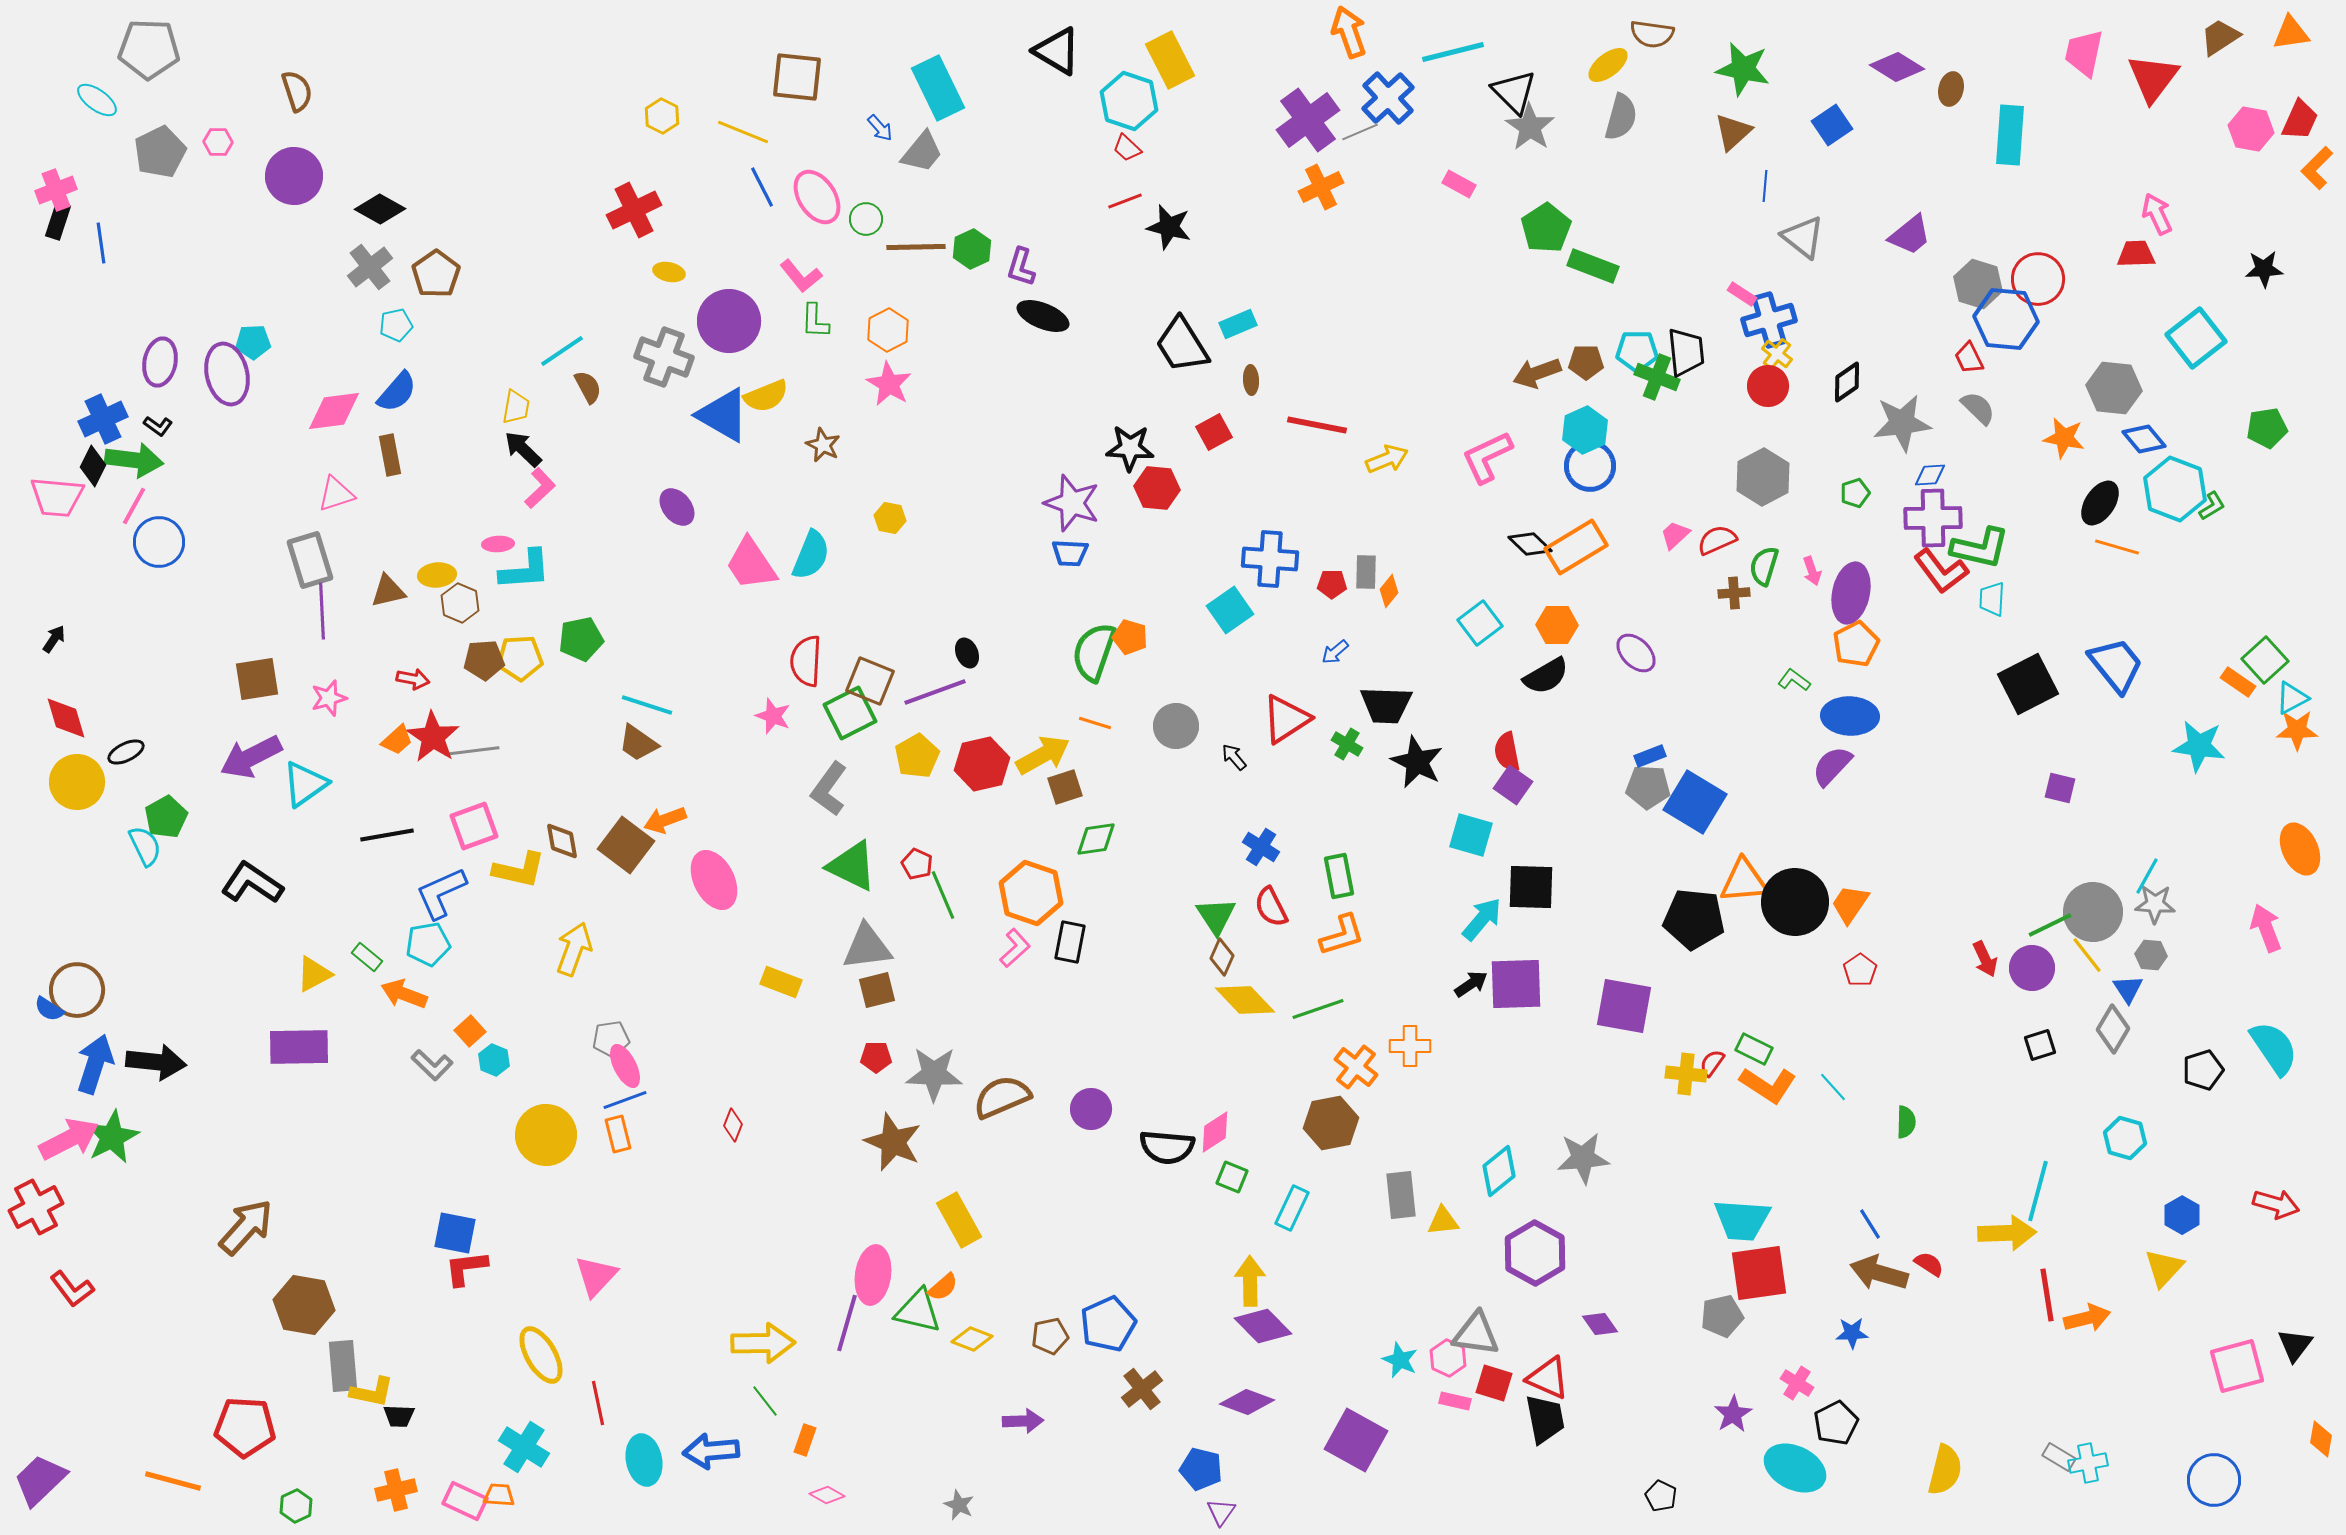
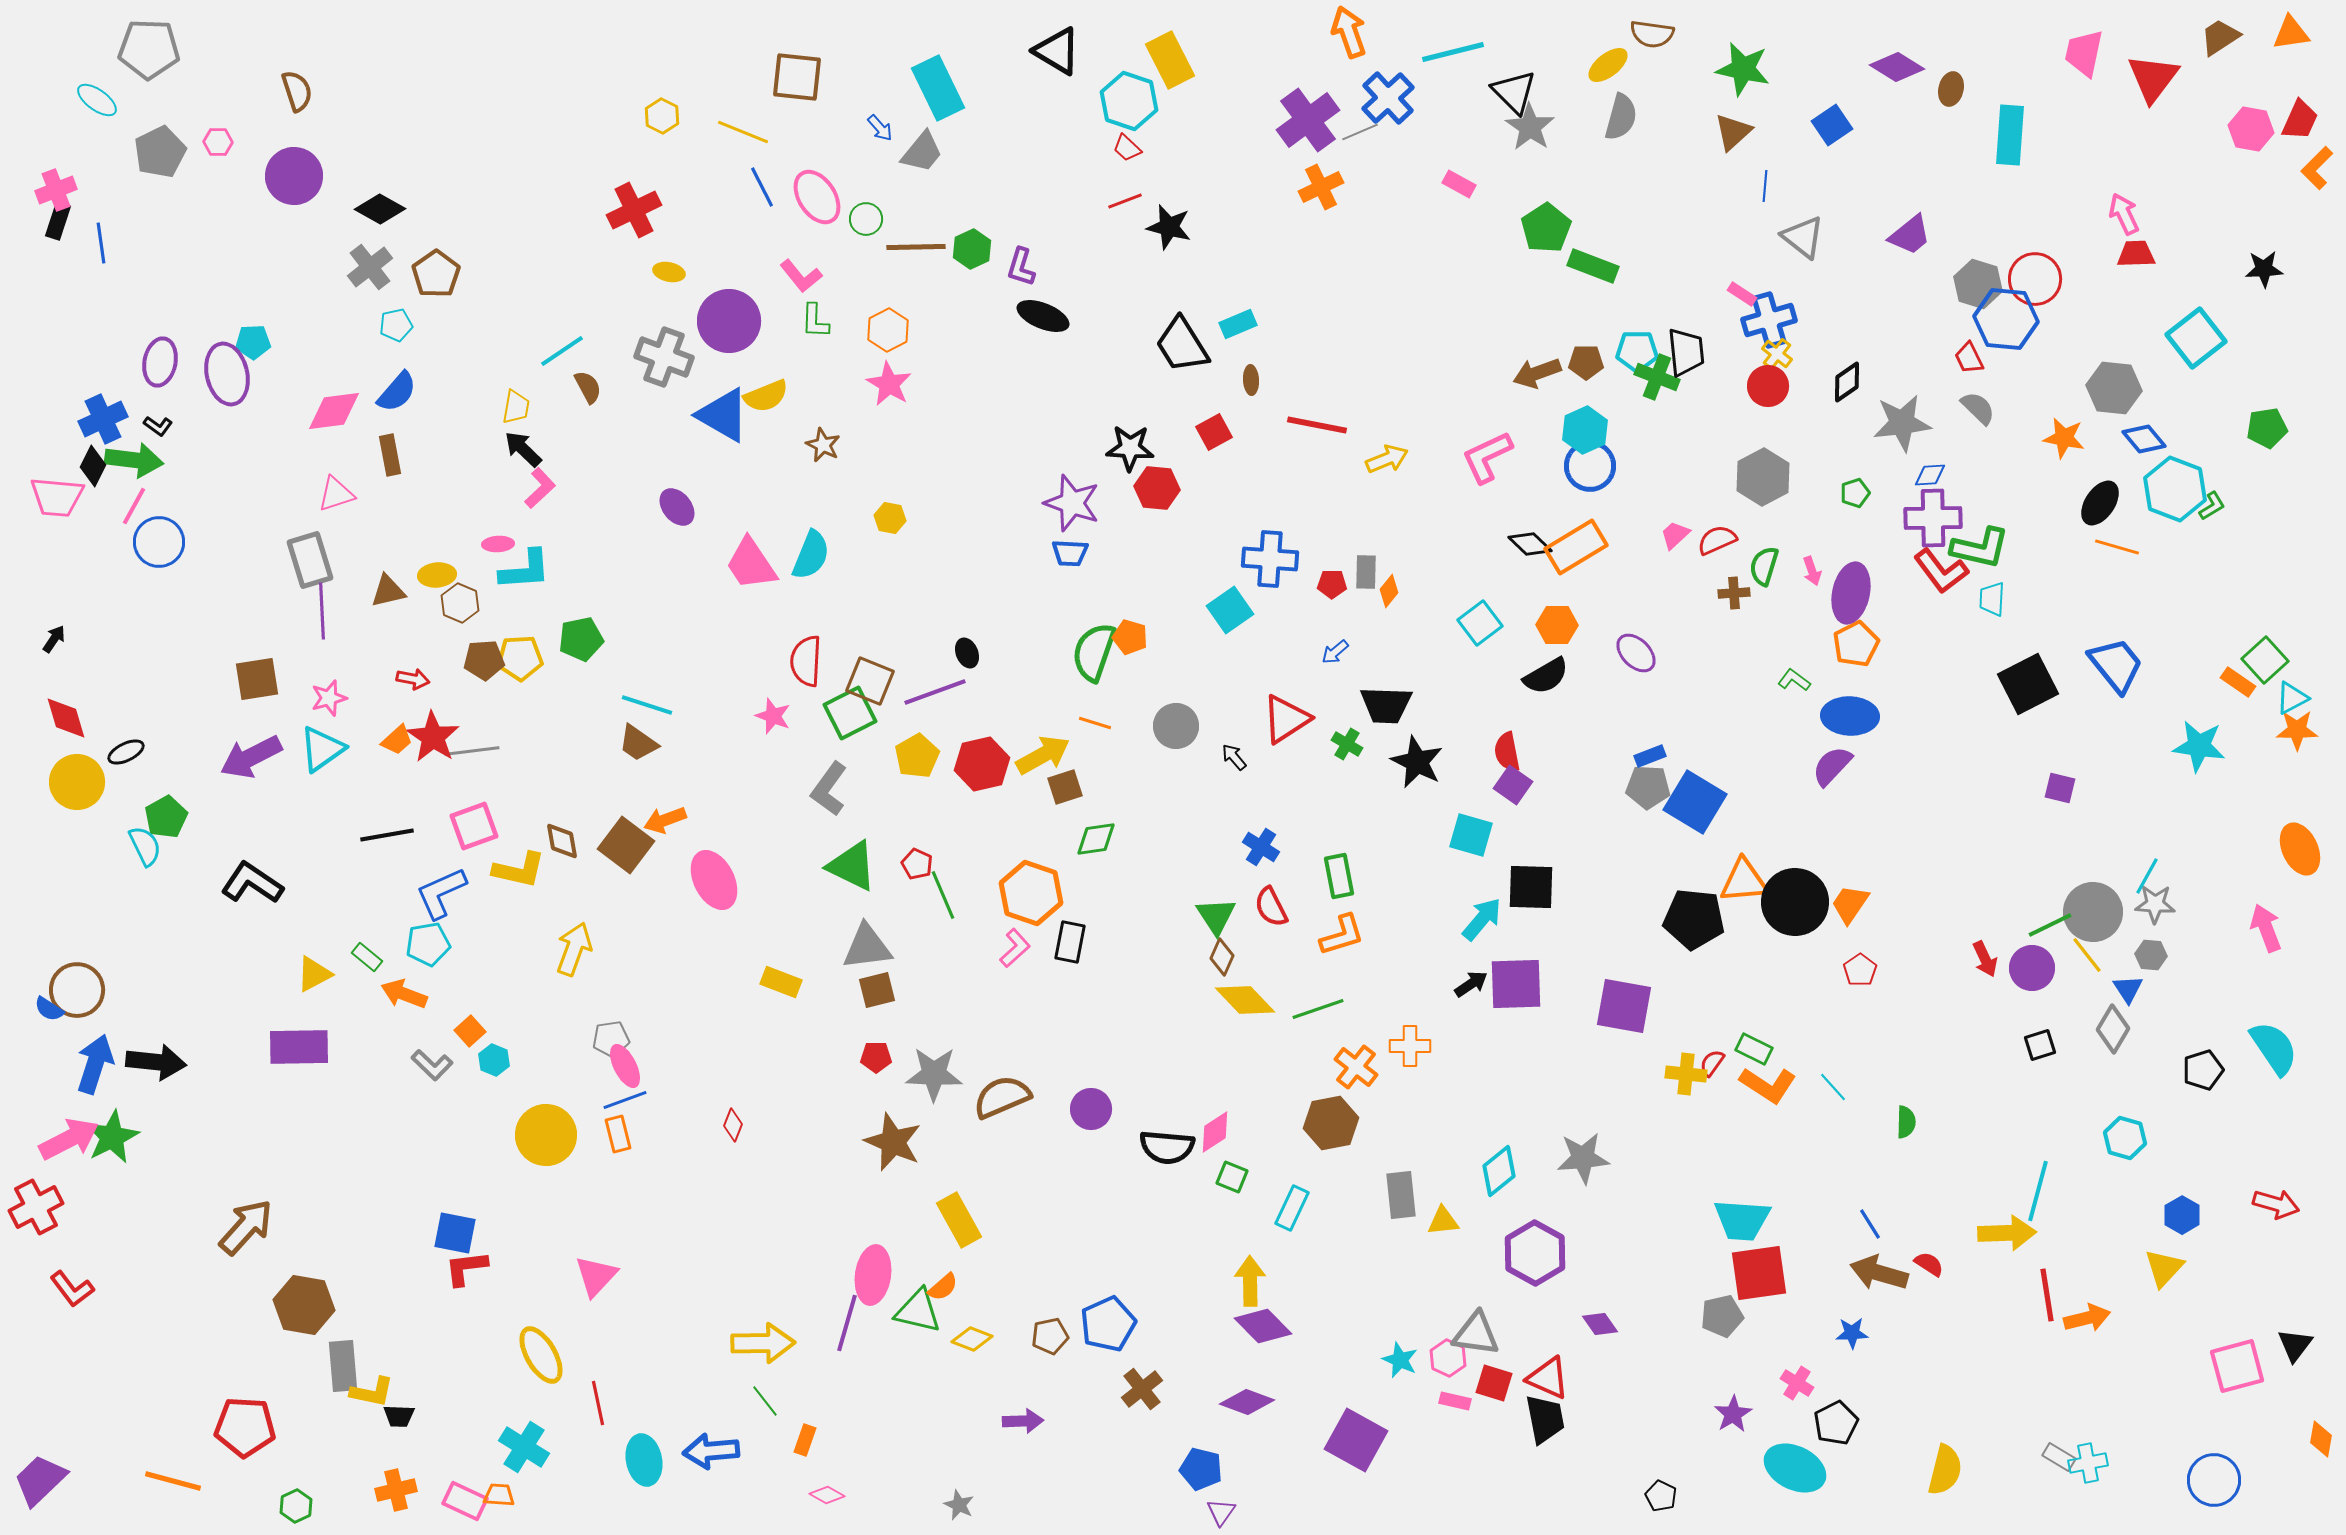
pink arrow at (2157, 214): moved 33 px left
red circle at (2038, 279): moved 3 px left
cyan triangle at (305, 784): moved 17 px right, 35 px up
